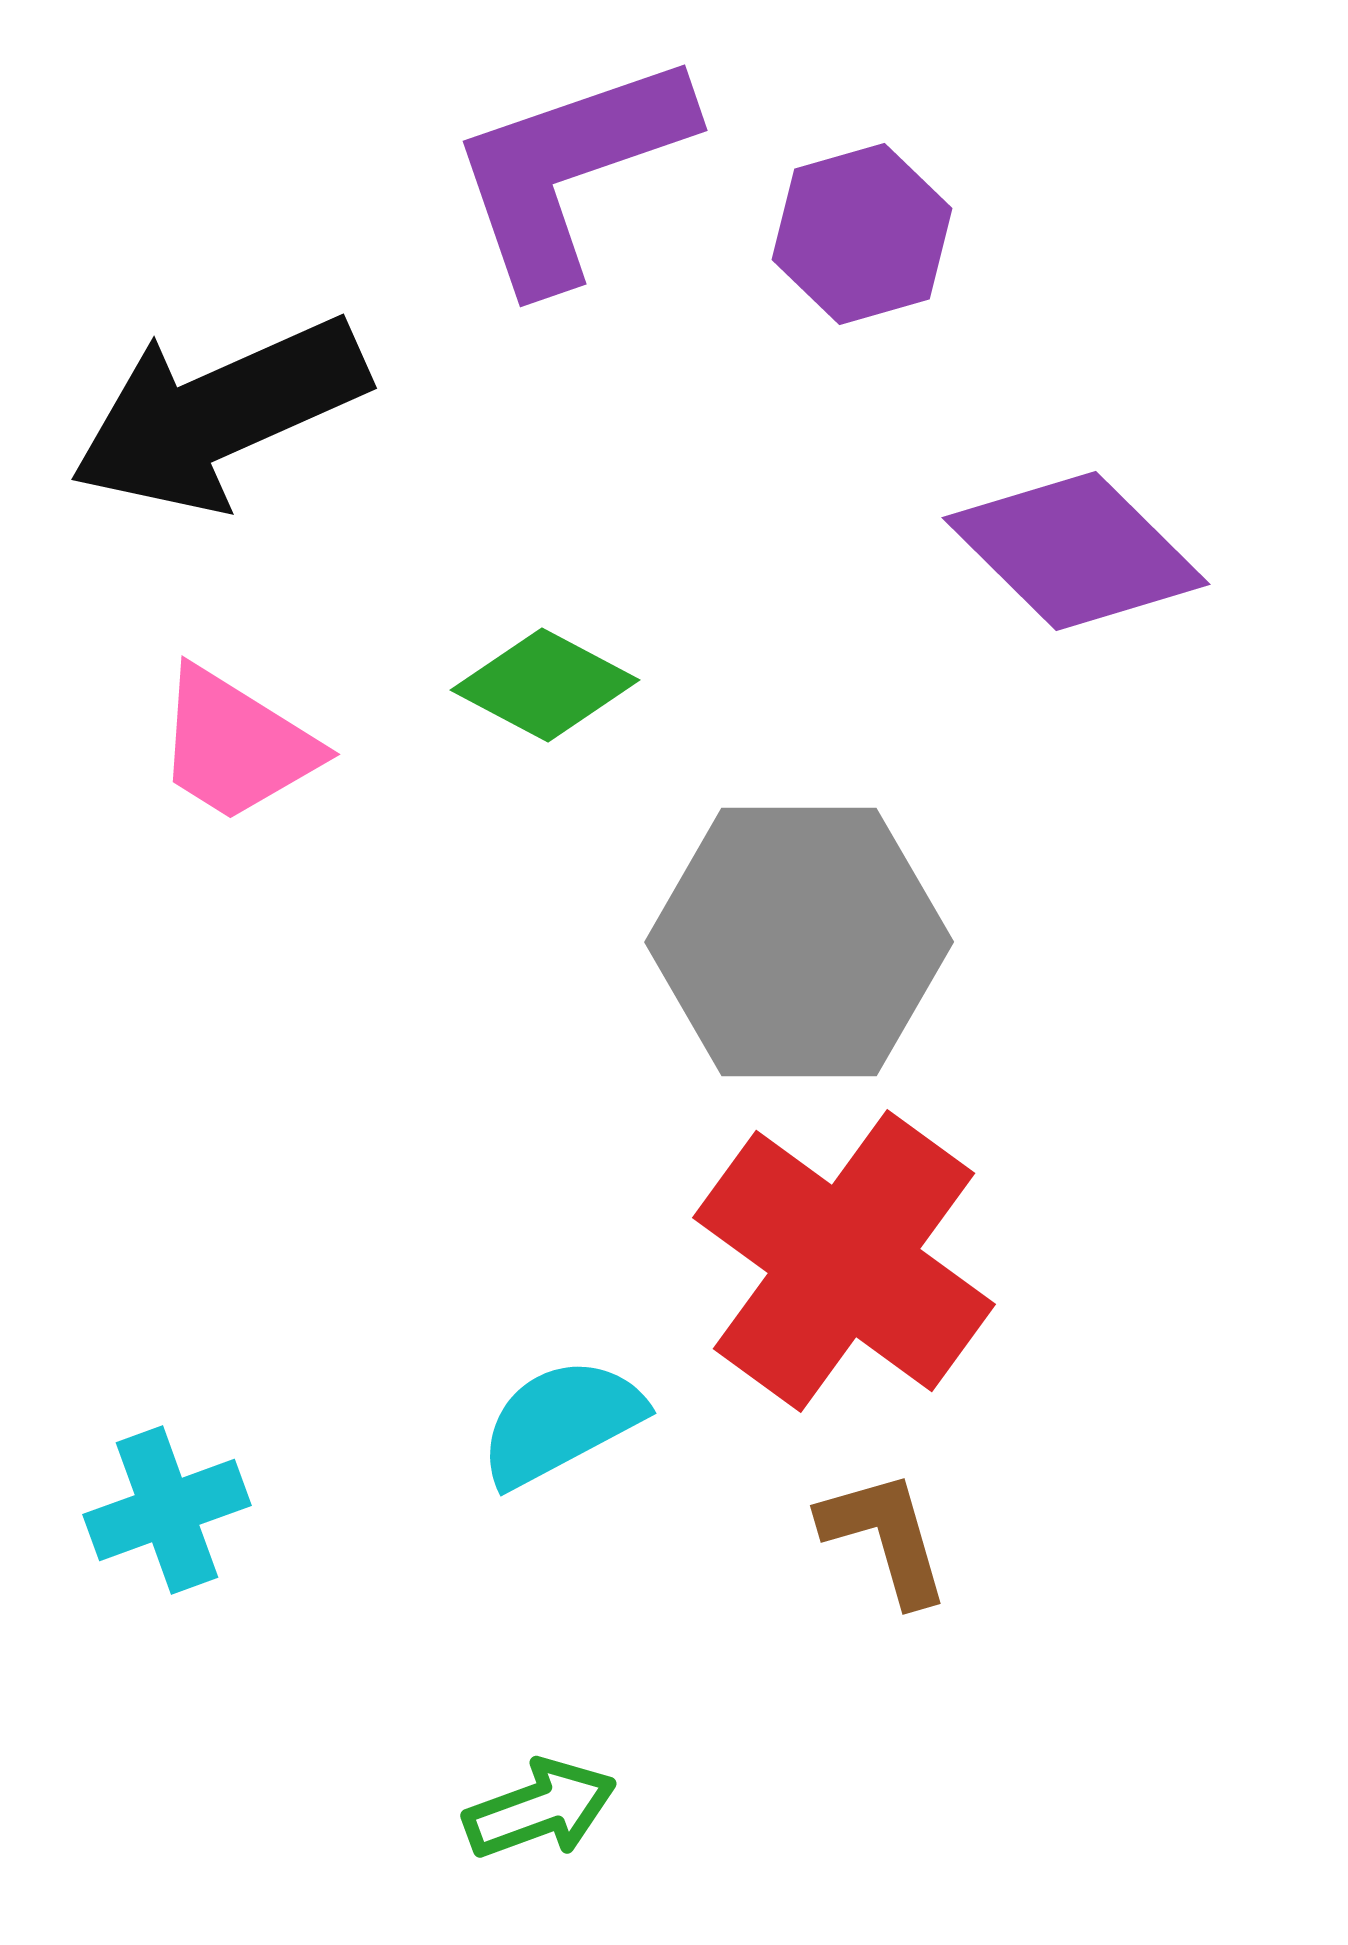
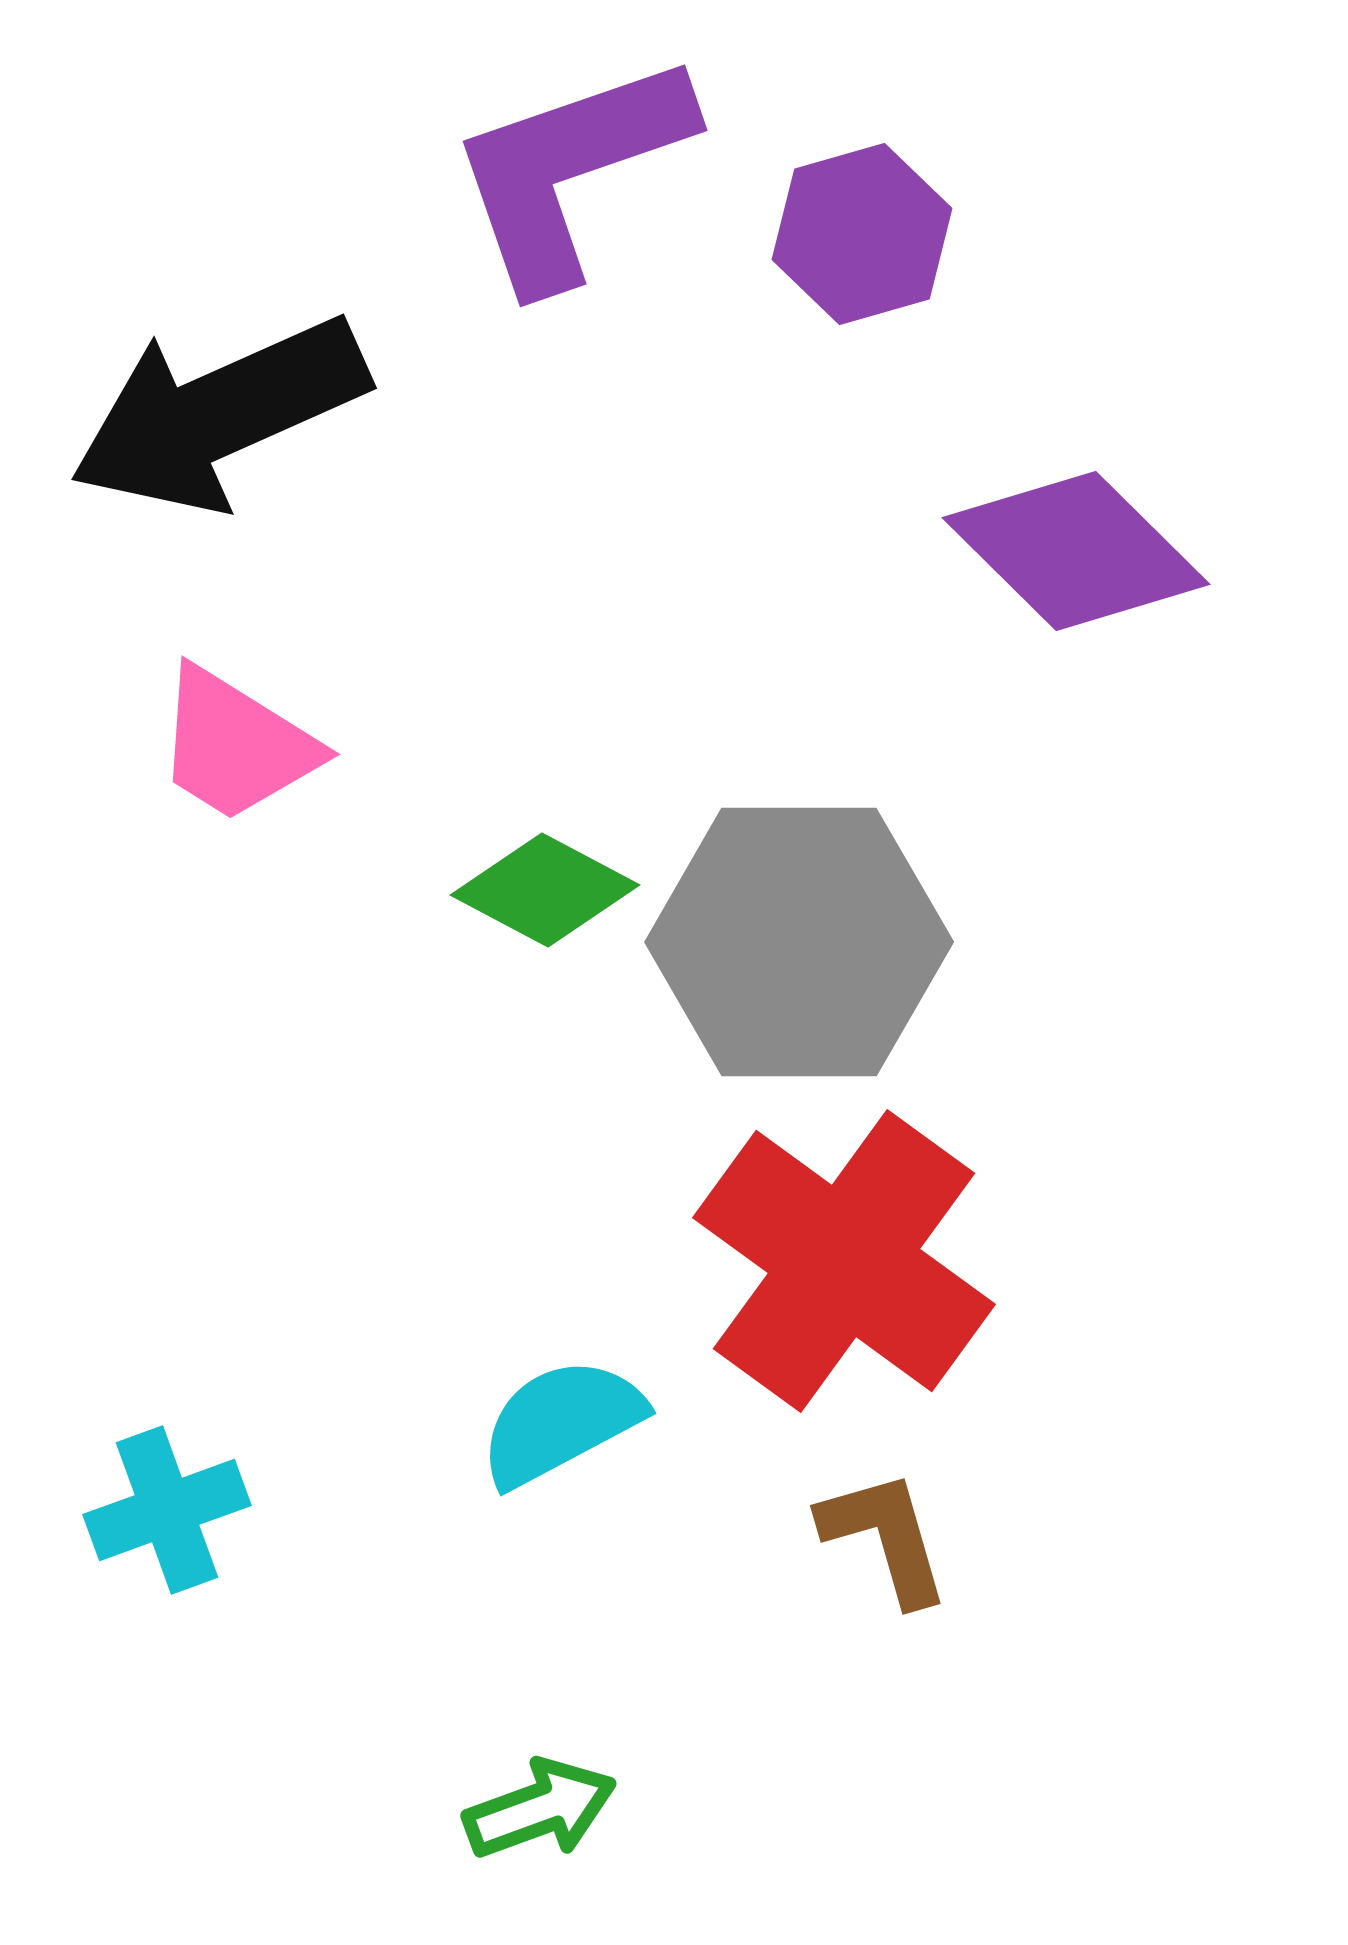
green diamond: moved 205 px down
